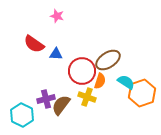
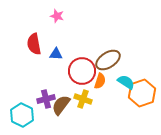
red semicircle: rotated 45 degrees clockwise
yellow cross: moved 4 px left, 2 px down
